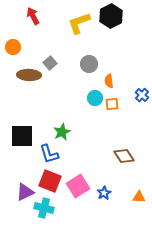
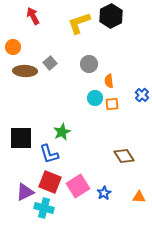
brown ellipse: moved 4 px left, 4 px up
black square: moved 1 px left, 2 px down
red square: moved 1 px down
